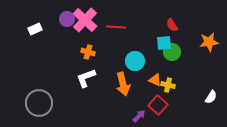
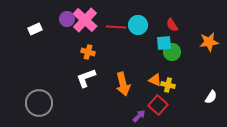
cyan circle: moved 3 px right, 36 px up
